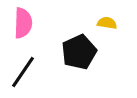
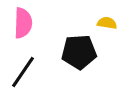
black pentagon: rotated 20 degrees clockwise
